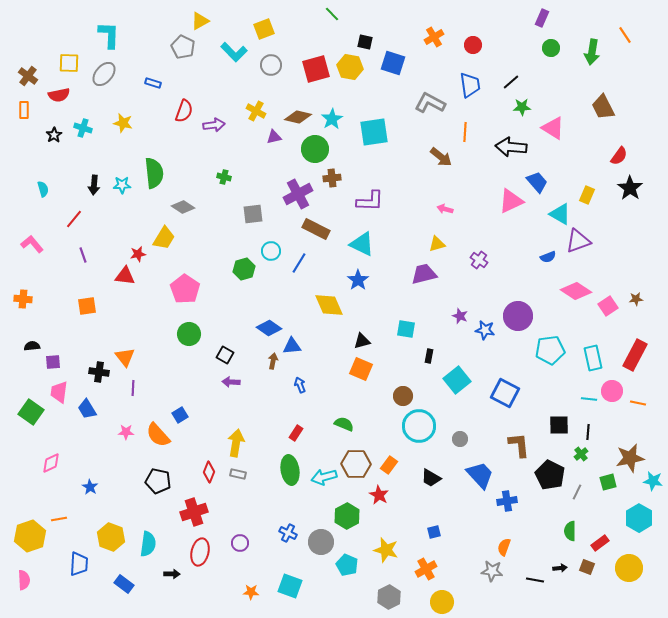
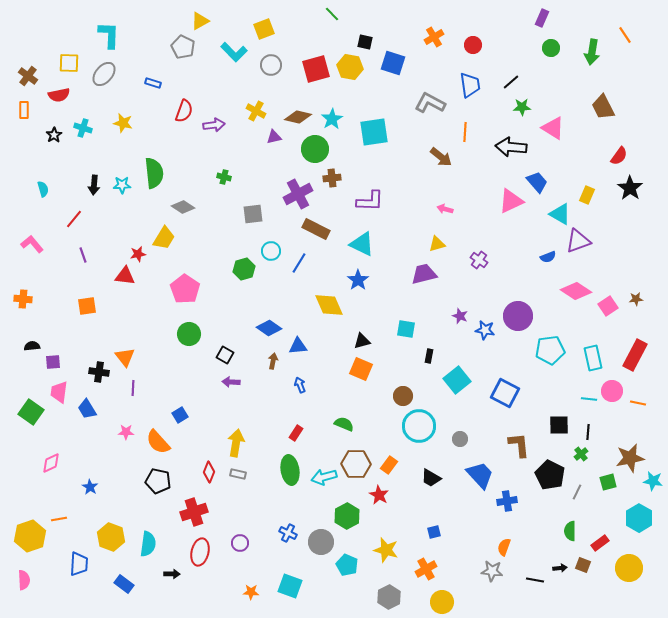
blue triangle at (292, 346): moved 6 px right
orange semicircle at (158, 435): moved 7 px down
brown square at (587, 567): moved 4 px left, 2 px up
